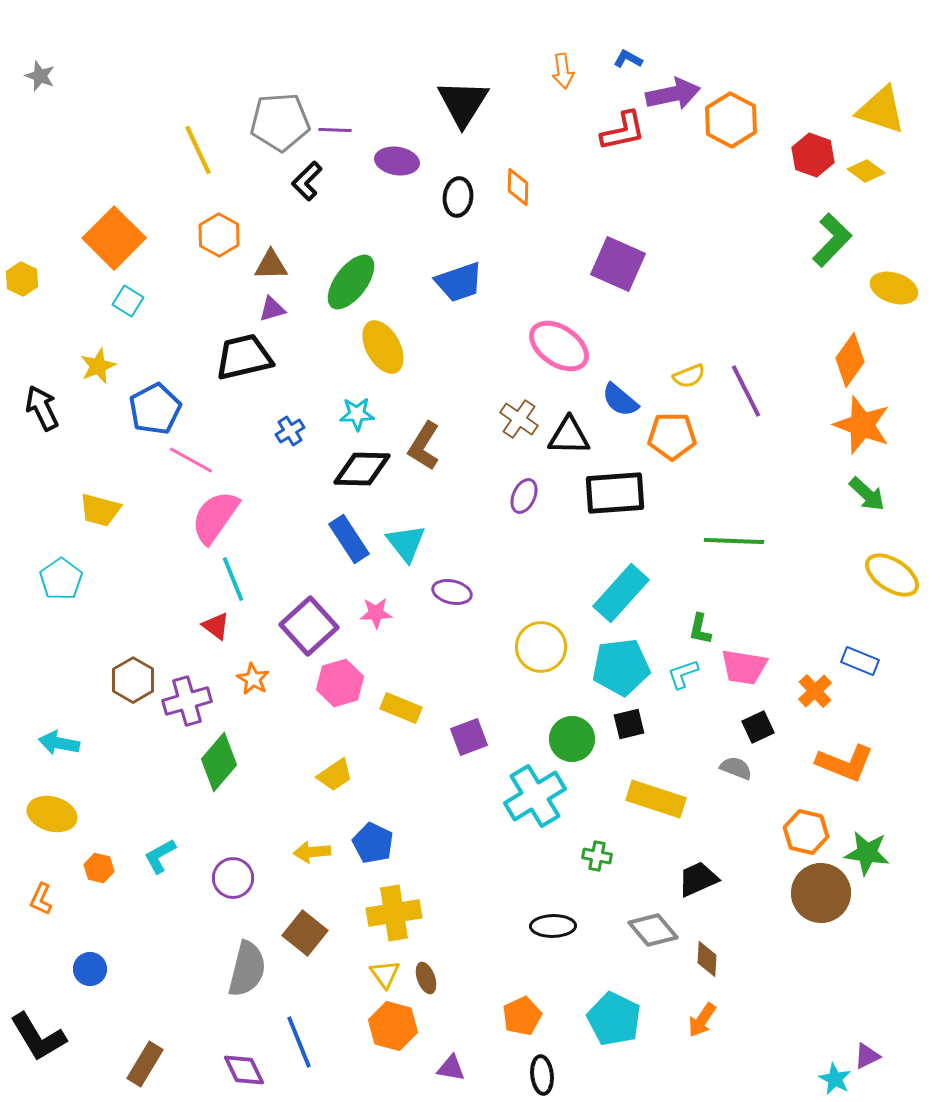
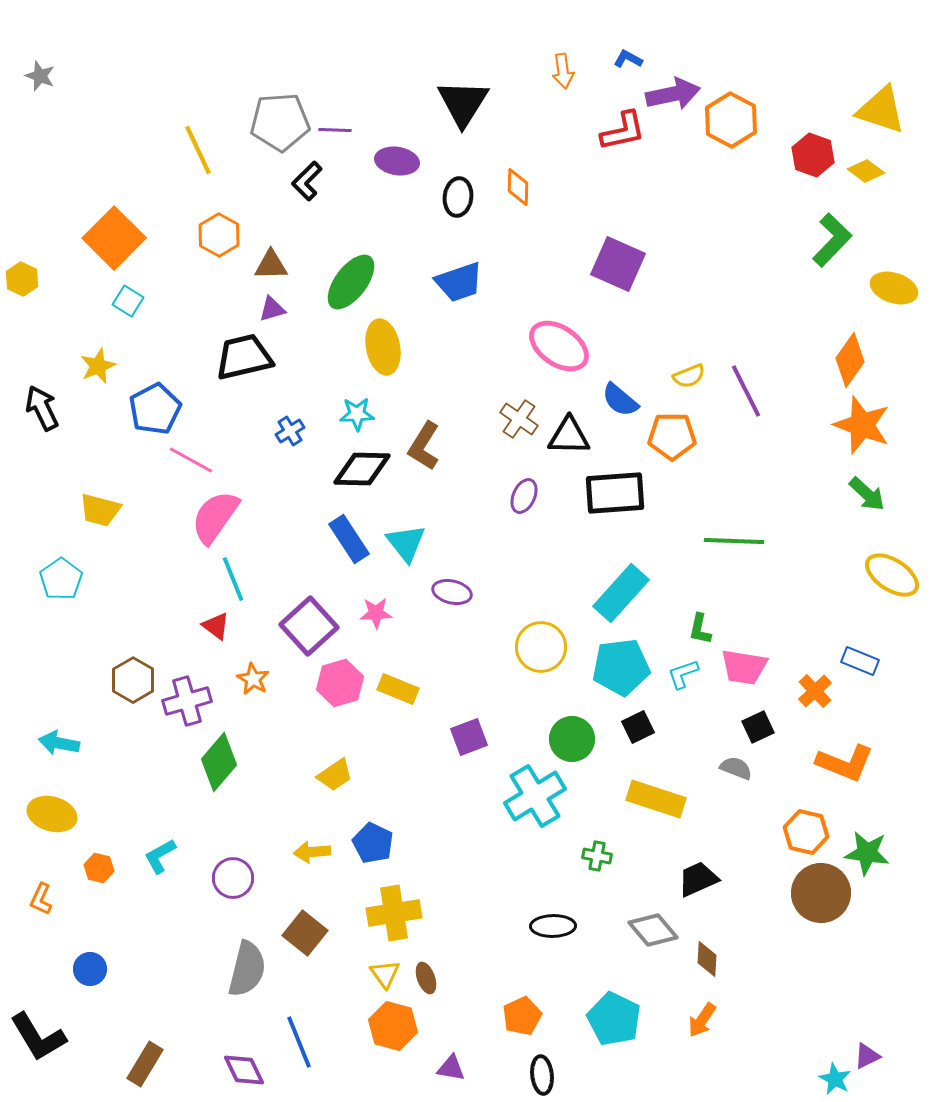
yellow ellipse at (383, 347): rotated 18 degrees clockwise
yellow rectangle at (401, 708): moved 3 px left, 19 px up
black square at (629, 724): moved 9 px right, 3 px down; rotated 12 degrees counterclockwise
